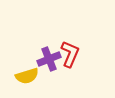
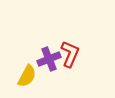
yellow semicircle: rotated 45 degrees counterclockwise
